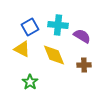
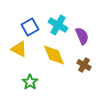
cyan cross: rotated 24 degrees clockwise
purple semicircle: rotated 36 degrees clockwise
yellow triangle: moved 3 px left
brown cross: rotated 32 degrees clockwise
